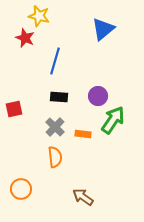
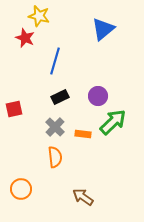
black rectangle: moved 1 px right; rotated 30 degrees counterclockwise
green arrow: moved 2 px down; rotated 12 degrees clockwise
